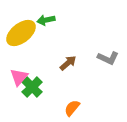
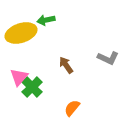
yellow ellipse: rotated 20 degrees clockwise
brown arrow: moved 2 px left, 2 px down; rotated 84 degrees counterclockwise
